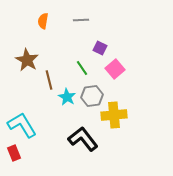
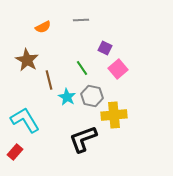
orange semicircle: moved 6 px down; rotated 126 degrees counterclockwise
purple square: moved 5 px right
pink square: moved 3 px right
gray hexagon: rotated 20 degrees clockwise
cyan L-shape: moved 3 px right, 5 px up
black L-shape: rotated 72 degrees counterclockwise
red rectangle: moved 1 px right, 1 px up; rotated 63 degrees clockwise
